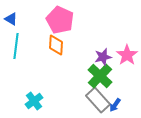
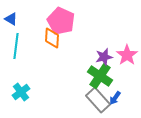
pink pentagon: moved 1 px right, 1 px down
orange diamond: moved 4 px left, 7 px up
purple star: moved 1 px right
green cross: rotated 10 degrees counterclockwise
cyan cross: moved 13 px left, 9 px up
blue arrow: moved 7 px up
